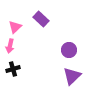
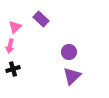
purple circle: moved 2 px down
